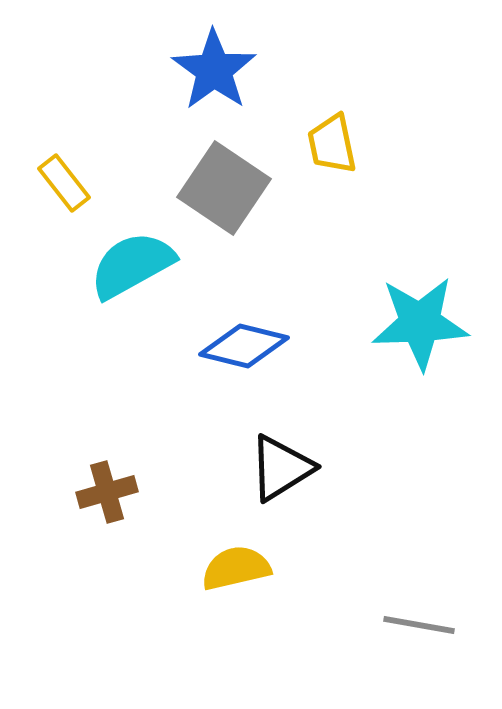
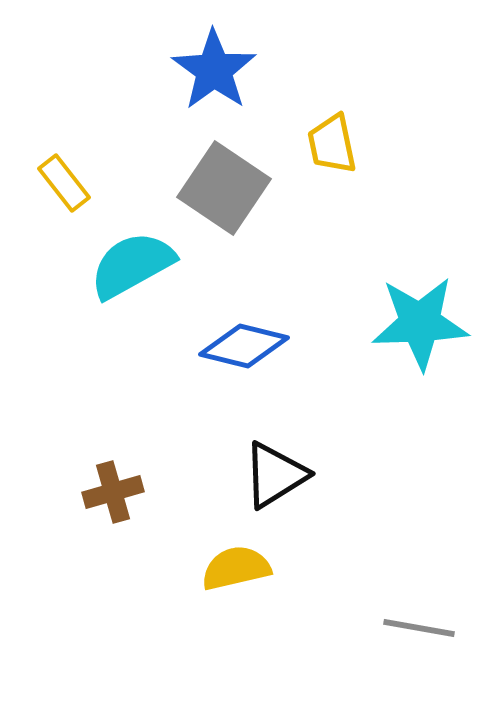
black triangle: moved 6 px left, 7 px down
brown cross: moved 6 px right
gray line: moved 3 px down
